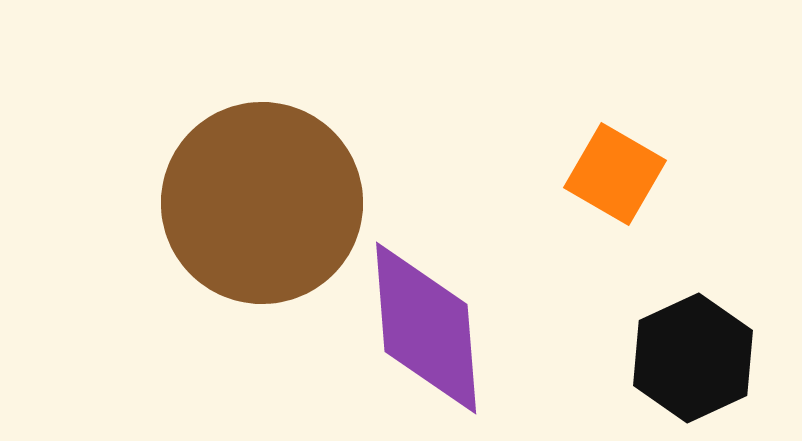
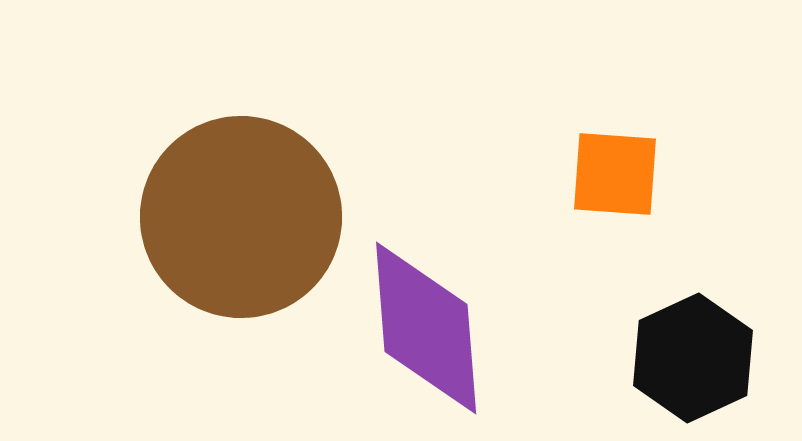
orange square: rotated 26 degrees counterclockwise
brown circle: moved 21 px left, 14 px down
